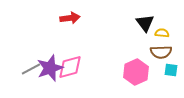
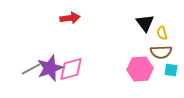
yellow semicircle: rotated 112 degrees counterclockwise
pink diamond: moved 1 px right, 2 px down
pink hexagon: moved 4 px right, 3 px up; rotated 20 degrees clockwise
